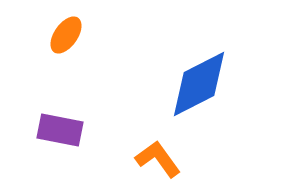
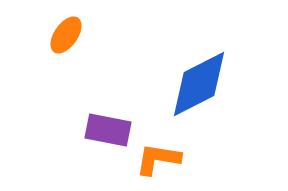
purple rectangle: moved 48 px right
orange L-shape: rotated 45 degrees counterclockwise
